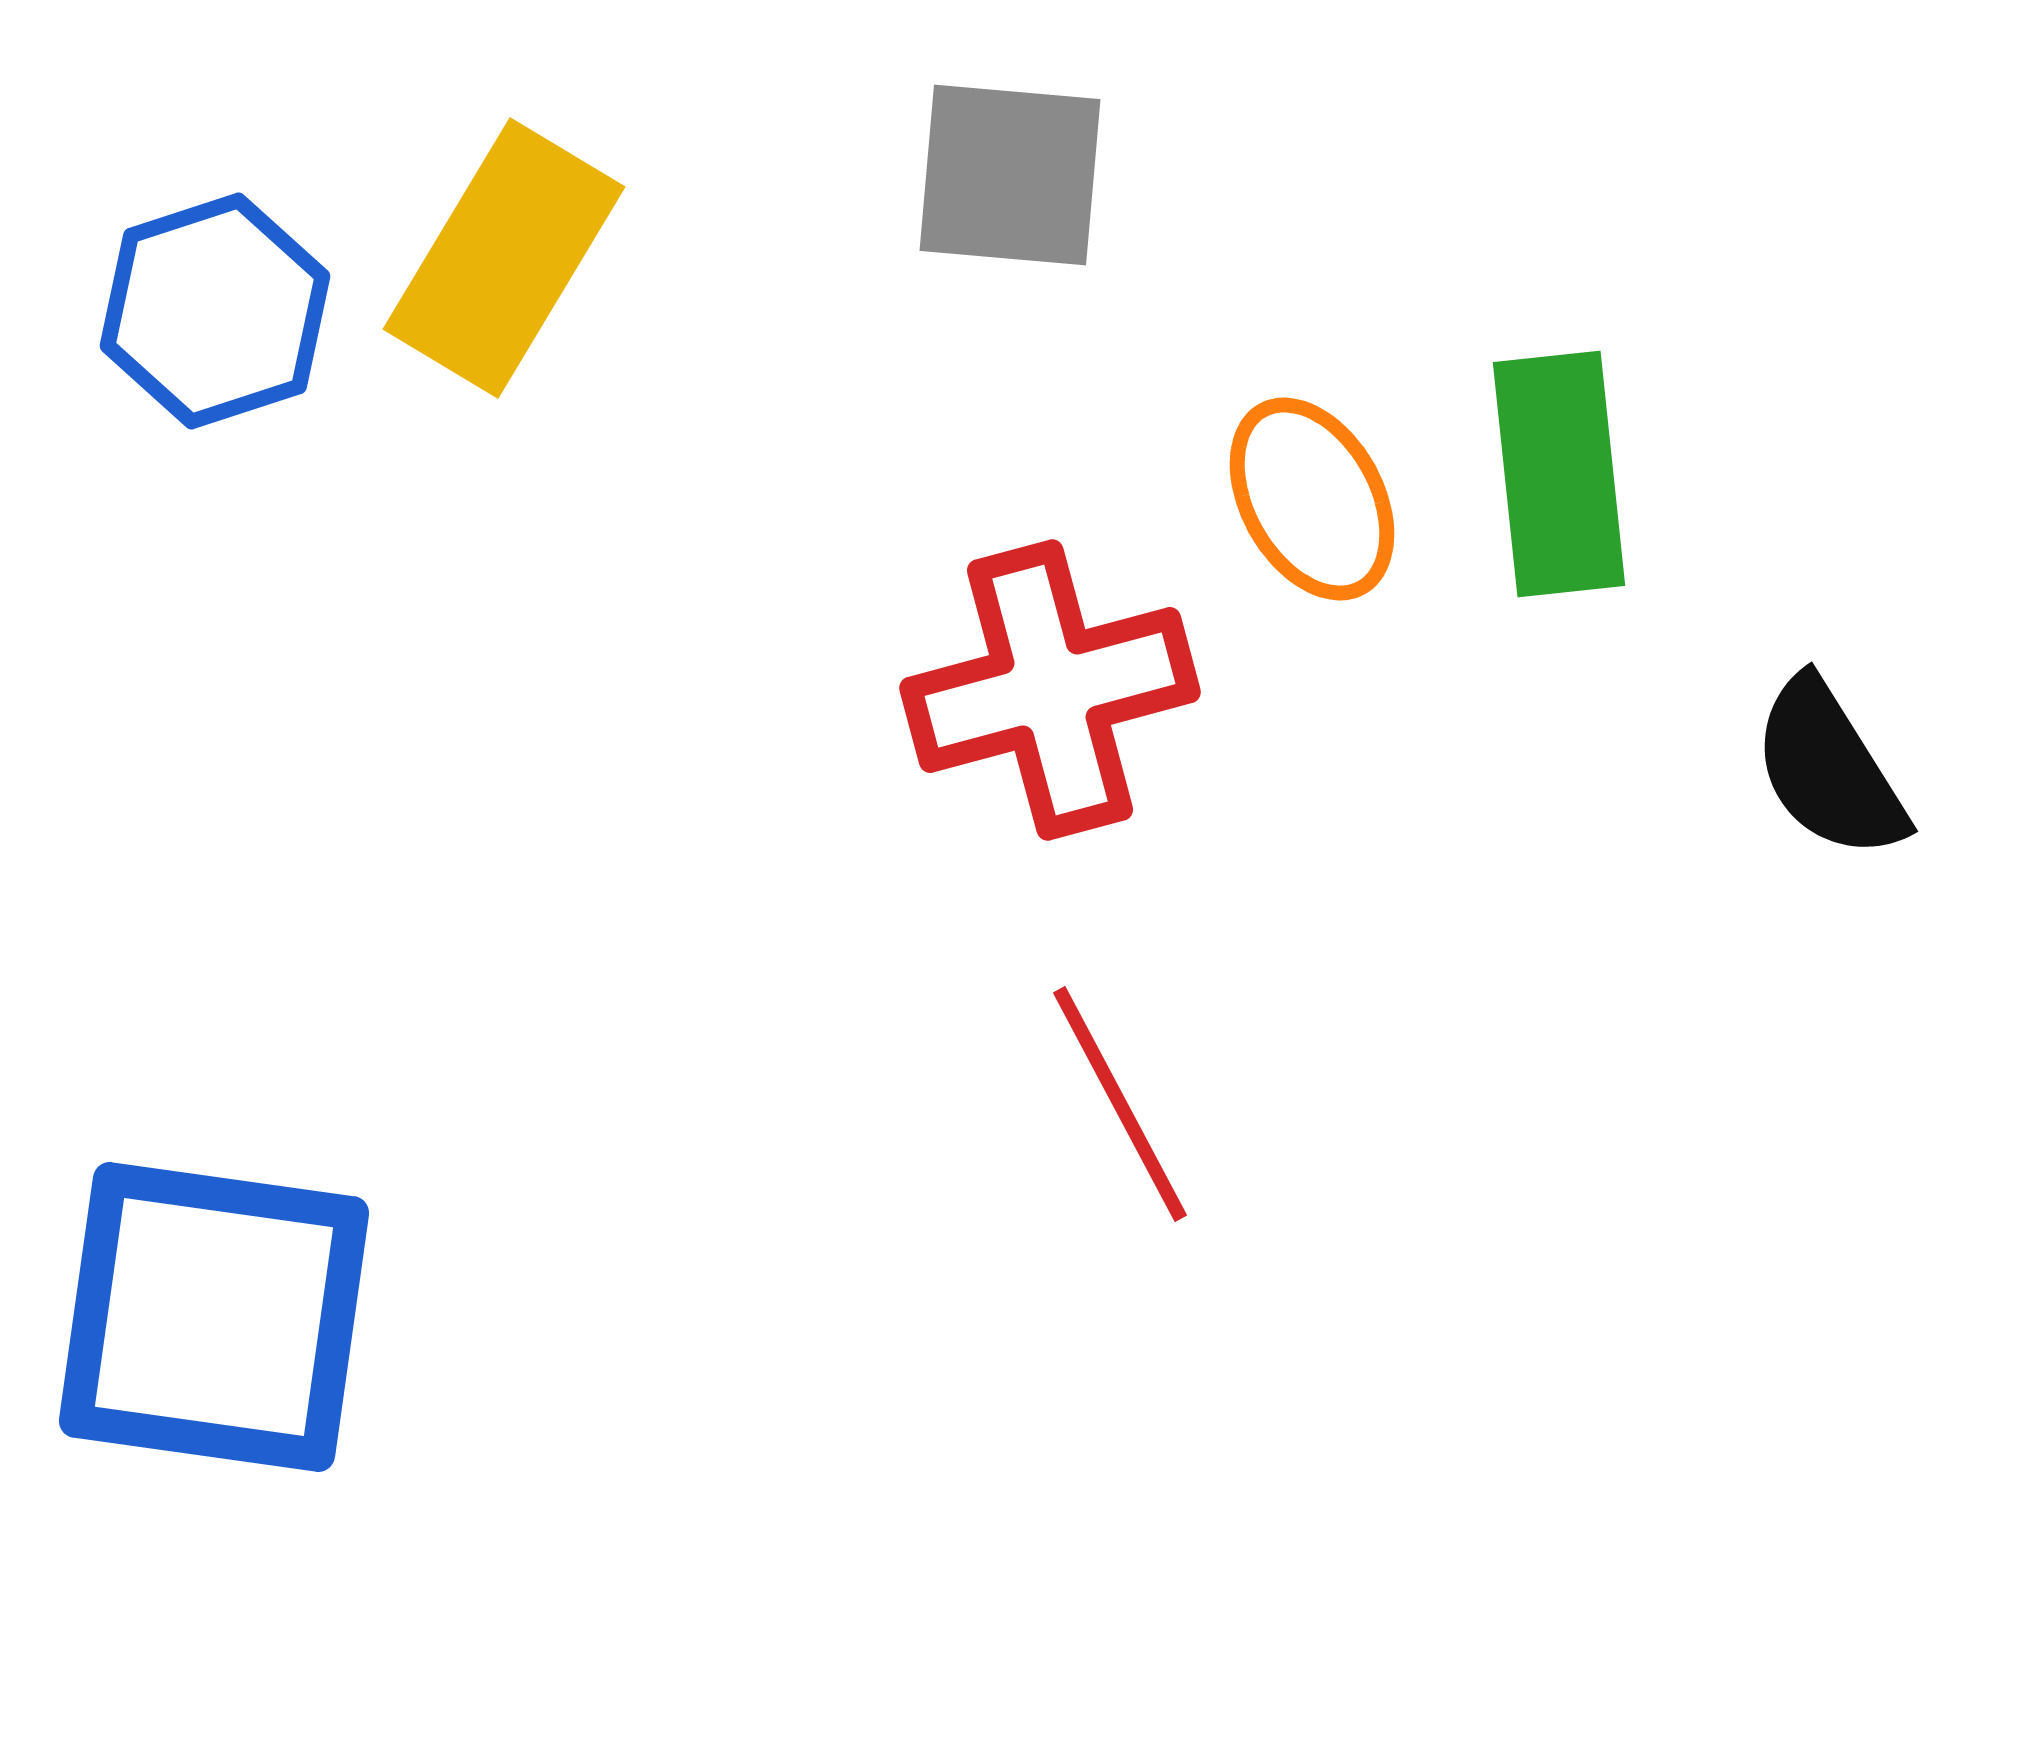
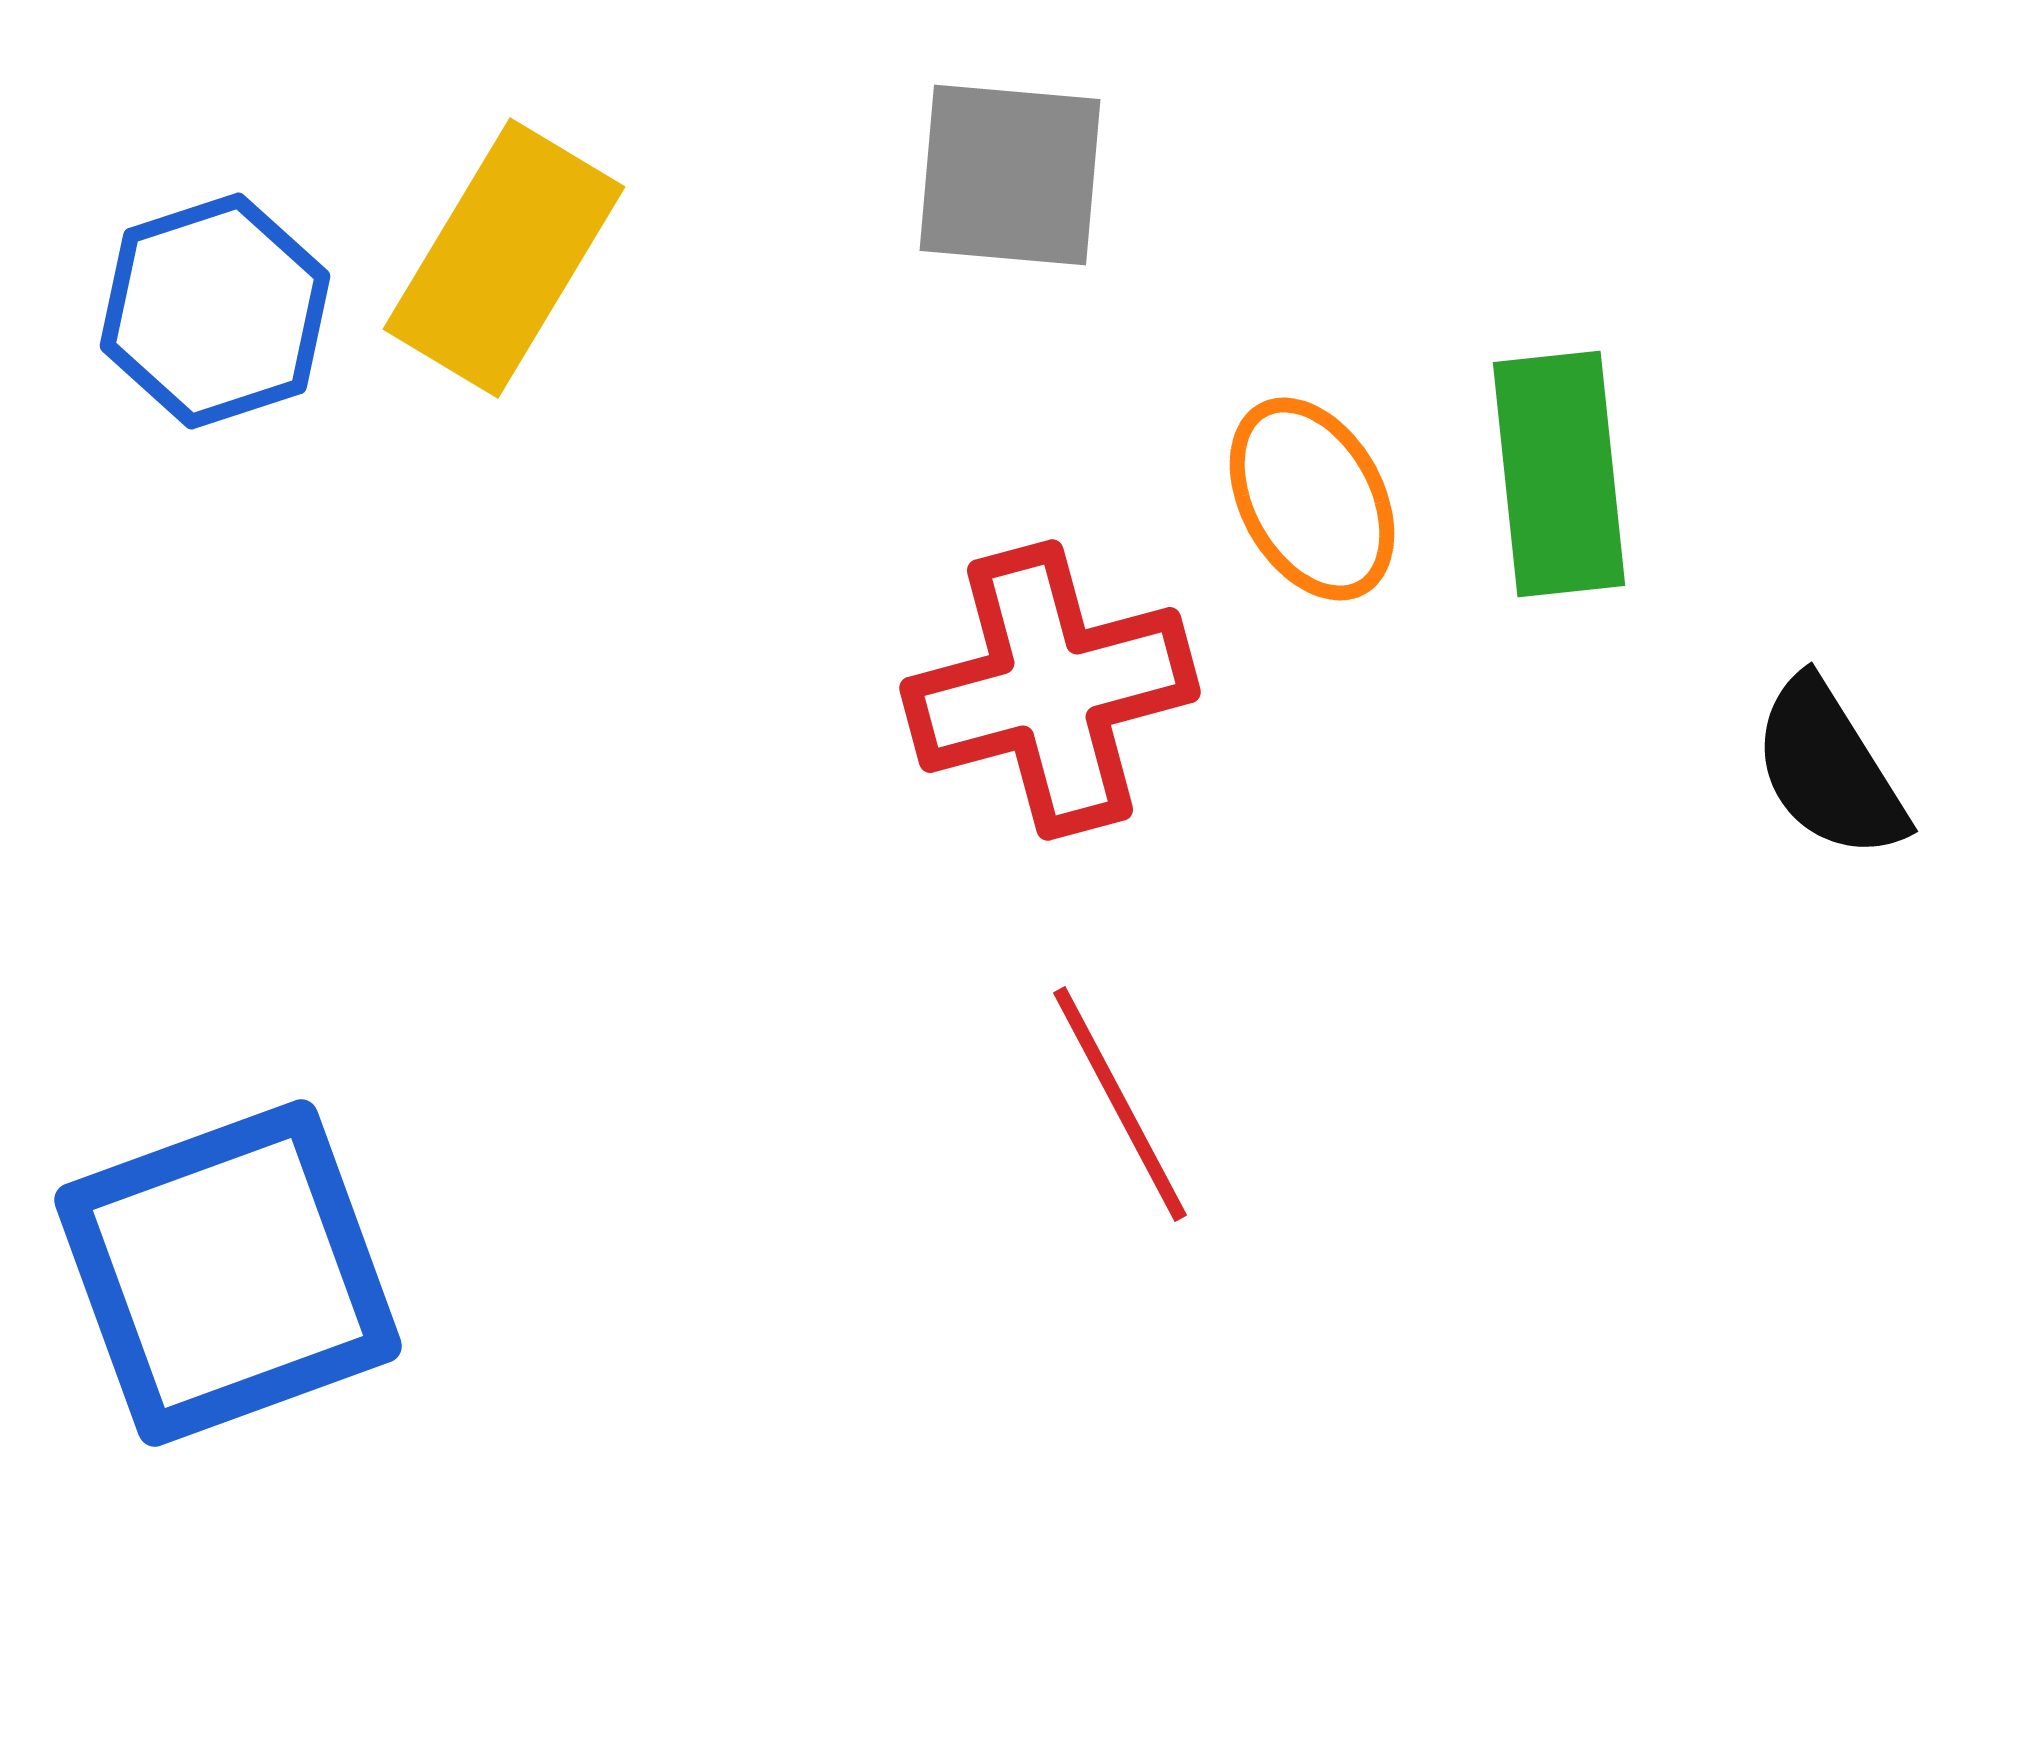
blue square: moved 14 px right, 44 px up; rotated 28 degrees counterclockwise
